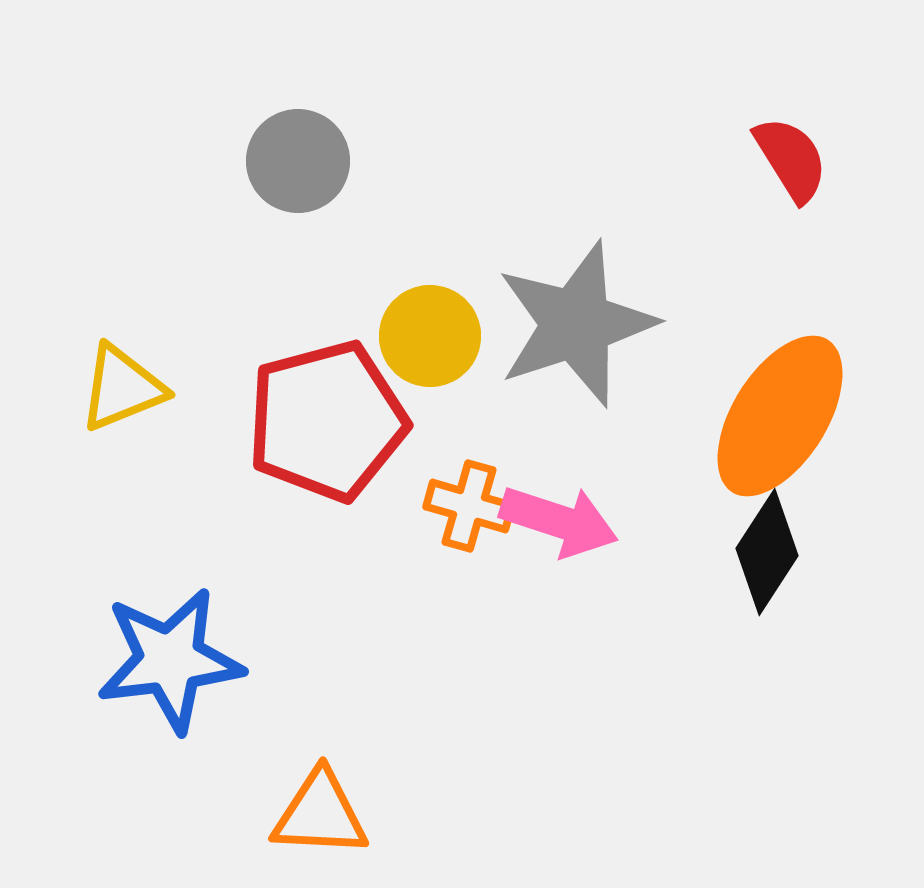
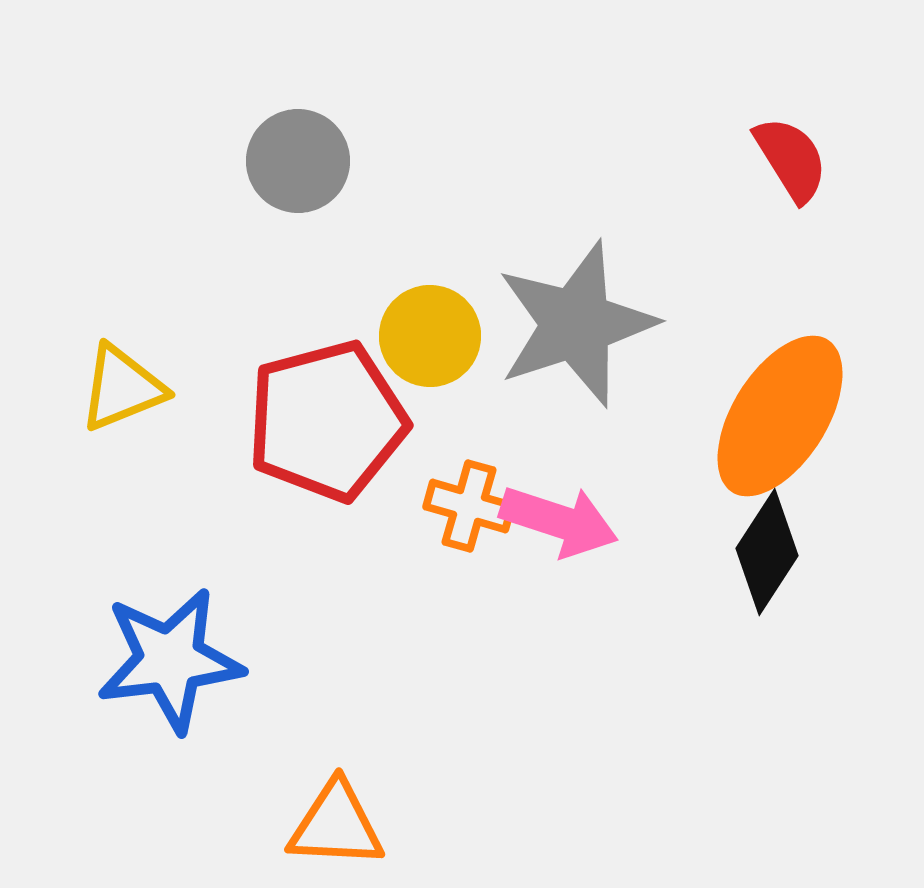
orange triangle: moved 16 px right, 11 px down
